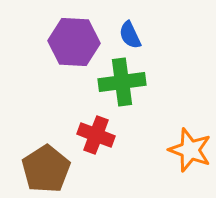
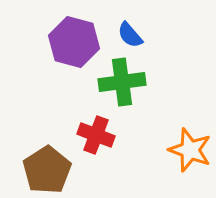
blue semicircle: rotated 16 degrees counterclockwise
purple hexagon: rotated 12 degrees clockwise
brown pentagon: moved 1 px right, 1 px down
